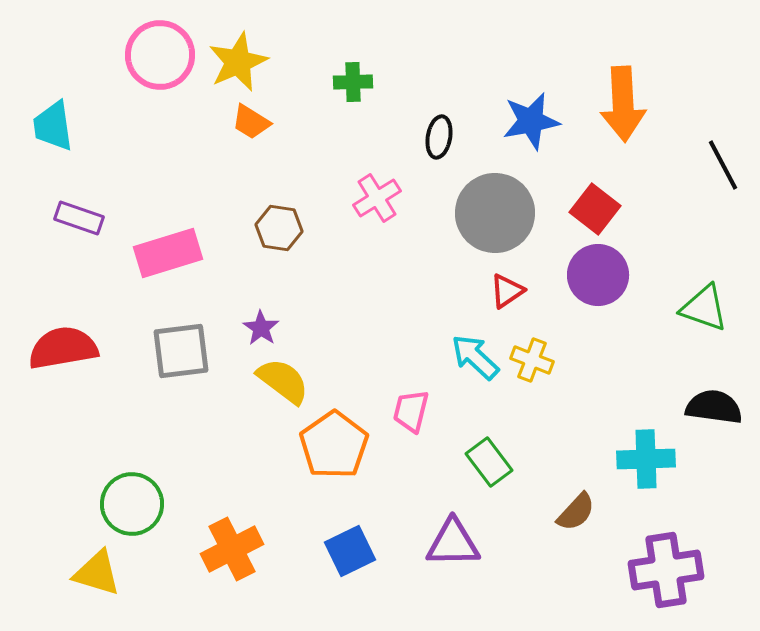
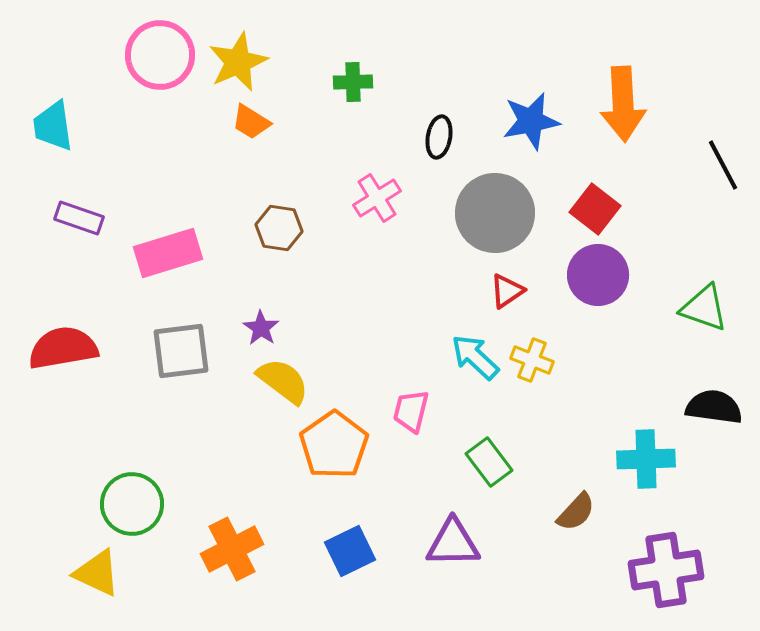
yellow triangle: rotated 8 degrees clockwise
